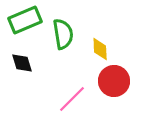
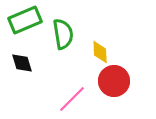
yellow diamond: moved 3 px down
